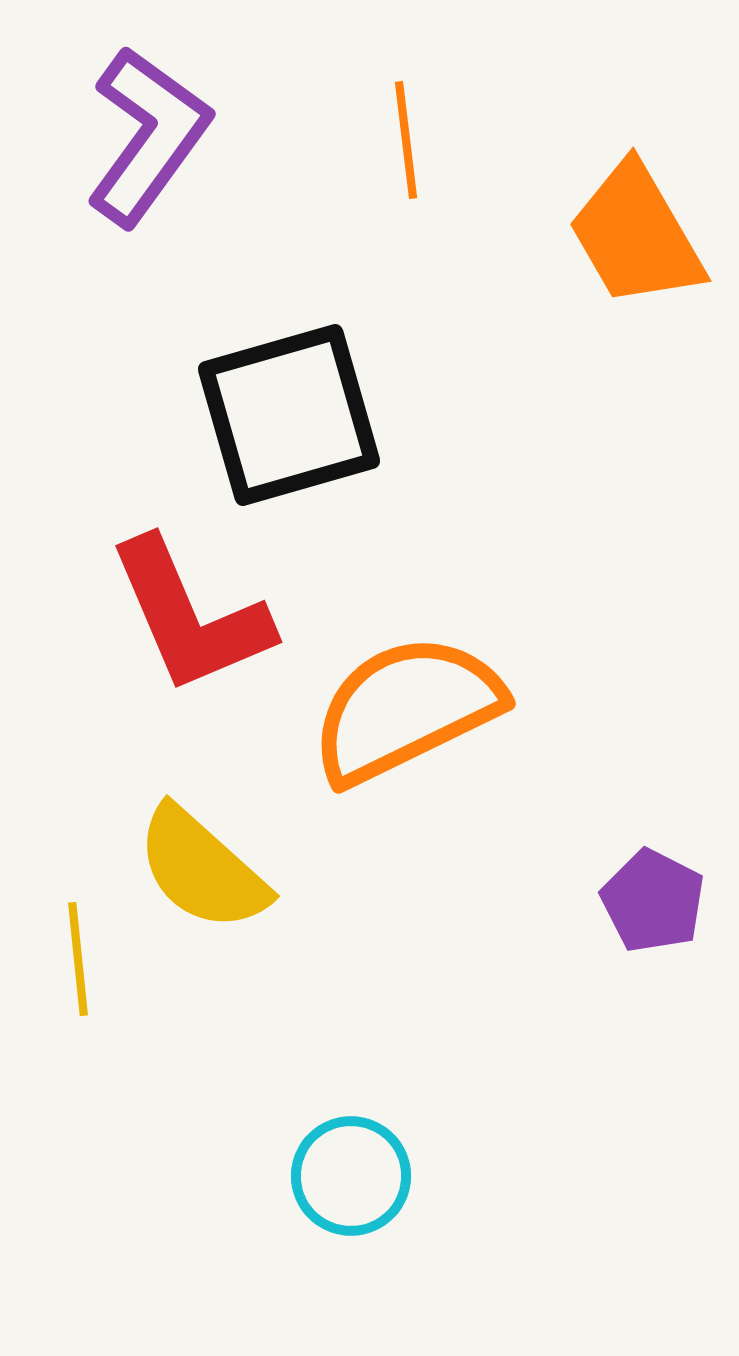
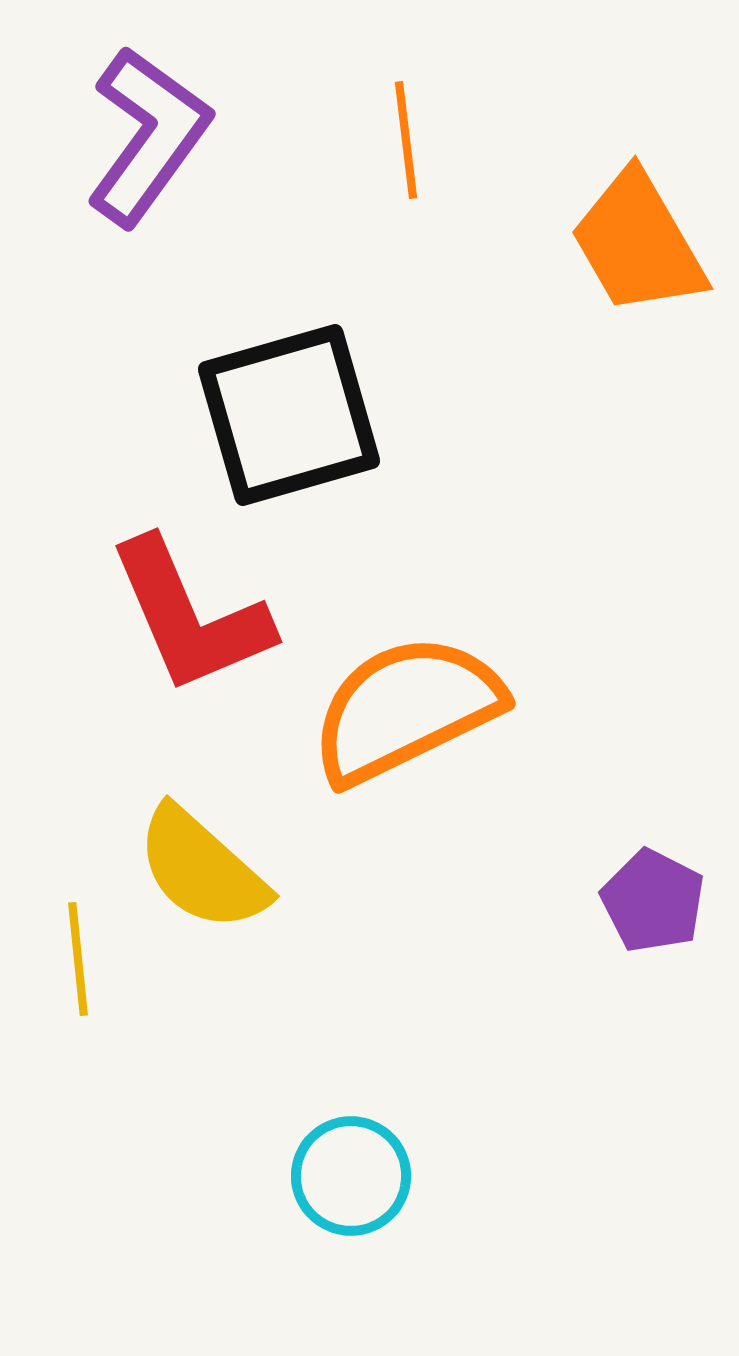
orange trapezoid: moved 2 px right, 8 px down
